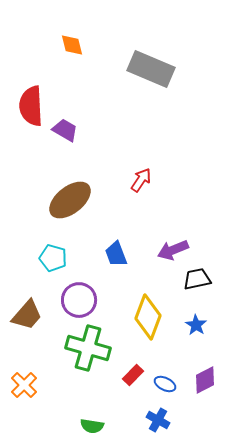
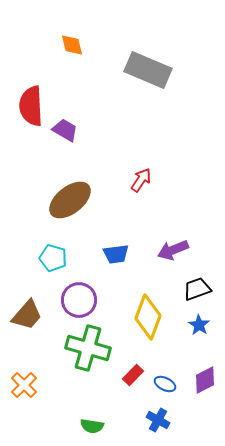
gray rectangle: moved 3 px left, 1 px down
blue trapezoid: rotated 76 degrees counterclockwise
black trapezoid: moved 10 px down; rotated 8 degrees counterclockwise
blue star: moved 3 px right
